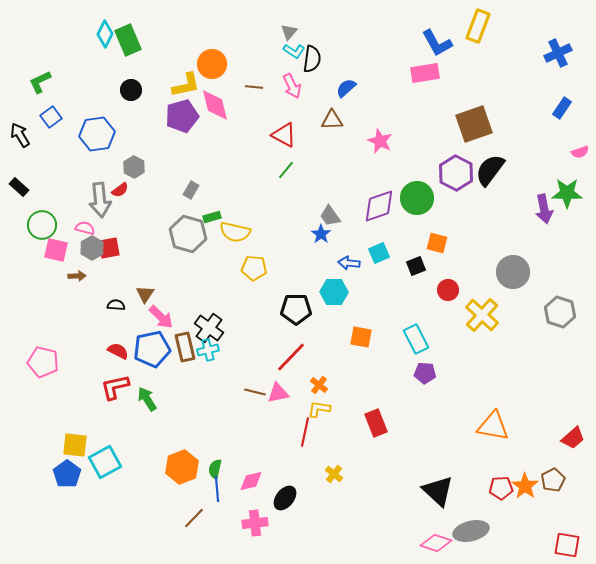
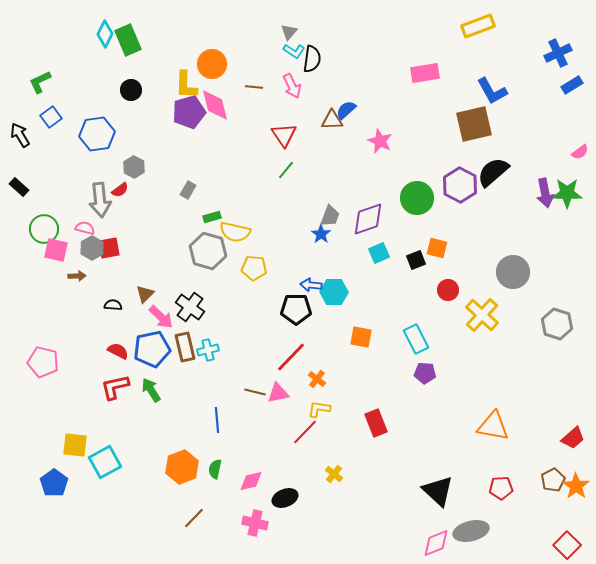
yellow rectangle at (478, 26): rotated 48 degrees clockwise
blue L-shape at (437, 43): moved 55 px right, 48 px down
yellow L-shape at (186, 85): rotated 104 degrees clockwise
blue semicircle at (346, 88): moved 22 px down
blue rectangle at (562, 108): moved 10 px right, 23 px up; rotated 25 degrees clockwise
purple pentagon at (182, 116): moved 7 px right, 4 px up
brown square at (474, 124): rotated 6 degrees clockwise
red triangle at (284, 135): rotated 28 degrees clockwise
pink semicircle at (580, 152): rotated 18 degrees counterclockwise
black semicircle at (490, 170): moved 3 px right, 2 px down; rotated 12 degrees clockwise
purple hexagon at (456, 173): moved 4 px right, 12 px down
gray rectangle at (191, 190): moved 3 px left
purple diamond at (379, 206): moved 11 px left, 13 px down
purple arrow at (544, 209): moved 1 px right, 16 px up
gray trapezoid at (330, 216): rotated 125 degrees counterclockwise
green circle at (42, 225): moved 2 px right, 4 px down
gray hexagon at (188, 234): moved 20 px right, 17 px down
orange square at (437, 243): moved 5 px down
blue arrow at (349, 263): moved 38 px left, 22 px down
black square at (416, 266): moved 6 px up
brown triangle at (145, 294): rotated 12 degrees clockwise
black semicircle at (116, 305): moved 3 px left
gray hexagon at (560, 312): moved 3 px left, 12 px down
black cross at (209, 328): moved 19 px left, 21 px up
orange cross at (319, 385): moved 2 px left, 6 px up
green arrow at (147, 399): moved 4 px right, 9 px up
red line at (305, 432): rotated 32 degrees clockwise
blue pentagon at (67, 474): moved 13 px left, 9 px down
orange star at (525, 486): moved 51 px right
blue line at (217, 489): moved 69 px up
black ellipse at (285, 498): rotated 30 degrees clockwise
pink cross at (255, 523): rotated 20 degrees clockwise
pink diamond at (436, 543): rotated 40 degrees counterclockwise
red square at (567, 545): rotated 36 degrees clockwise
